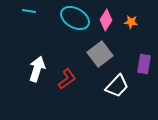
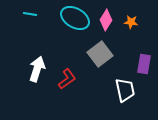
cyan line: moved 1 px right, 3 px down
white trapezoid: moved 8 px right, 4 px down; rotated 55 degrees counterclockwise
